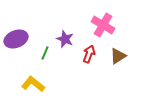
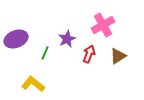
pink cross: rotated 30 degrees clockwise
purple star: moved 2 px right; rotated 24 degrees clockwise
